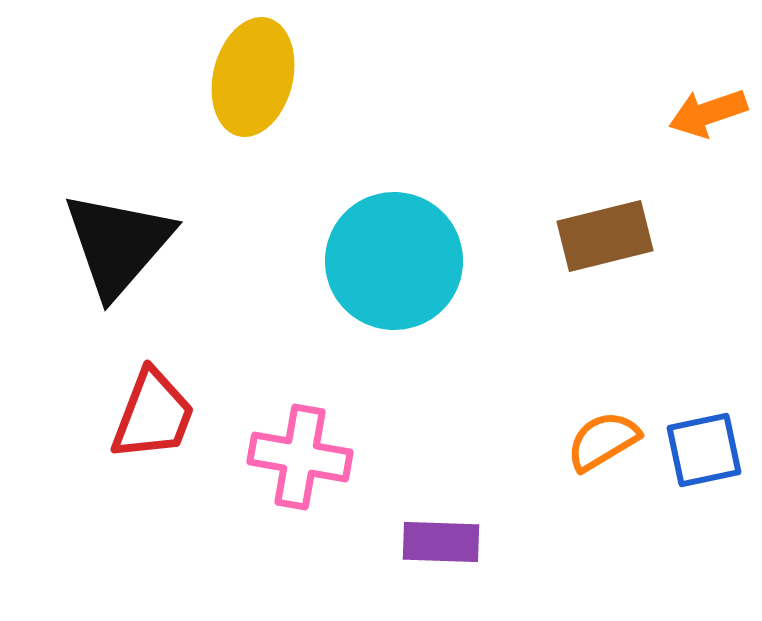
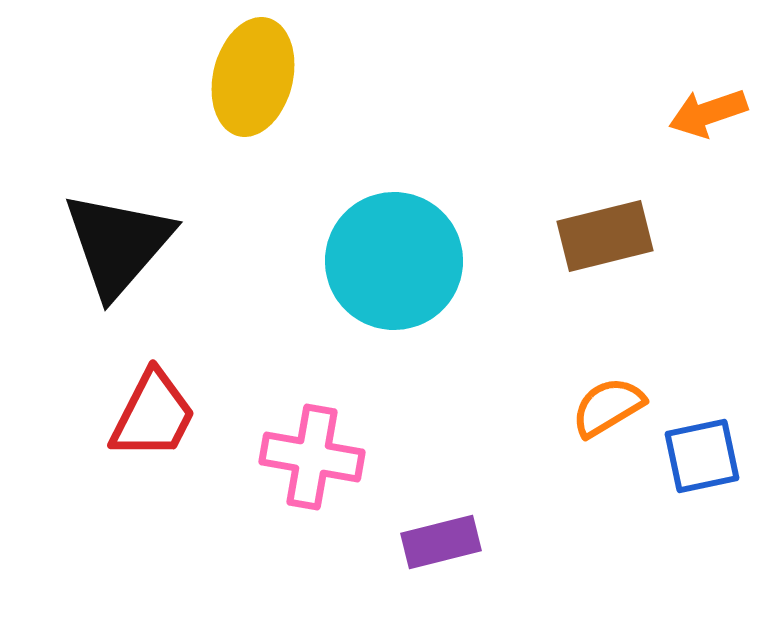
red trapezoid: rotated 6 degrees clockwise
orange semicircle: moved 5 px right, 34 px up
blue square: moved 2 px left, 6 px down
pink cross: moved 12 px right
purple rectangle: rotated 16 degrees counterclockwise
